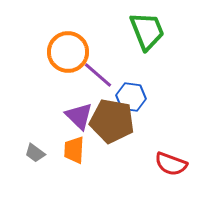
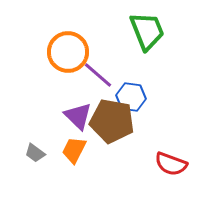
purple triangle: moved 1 px left
orange trapezoid: rotated 24 degrees clockwise
